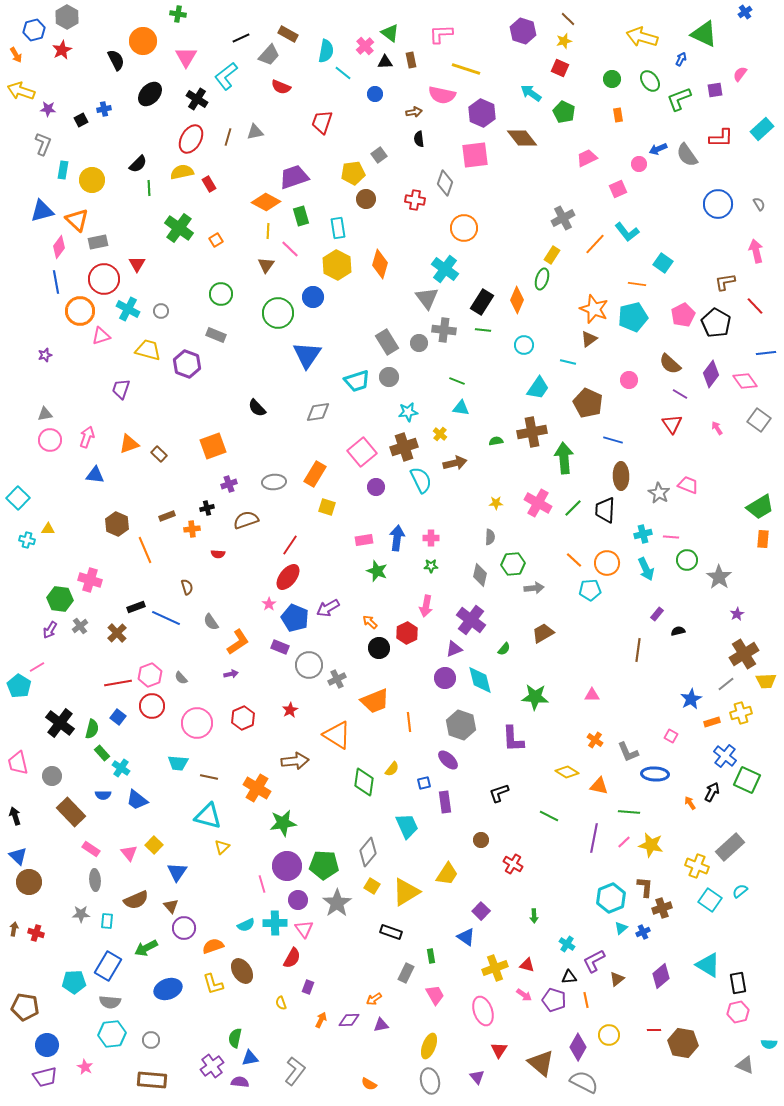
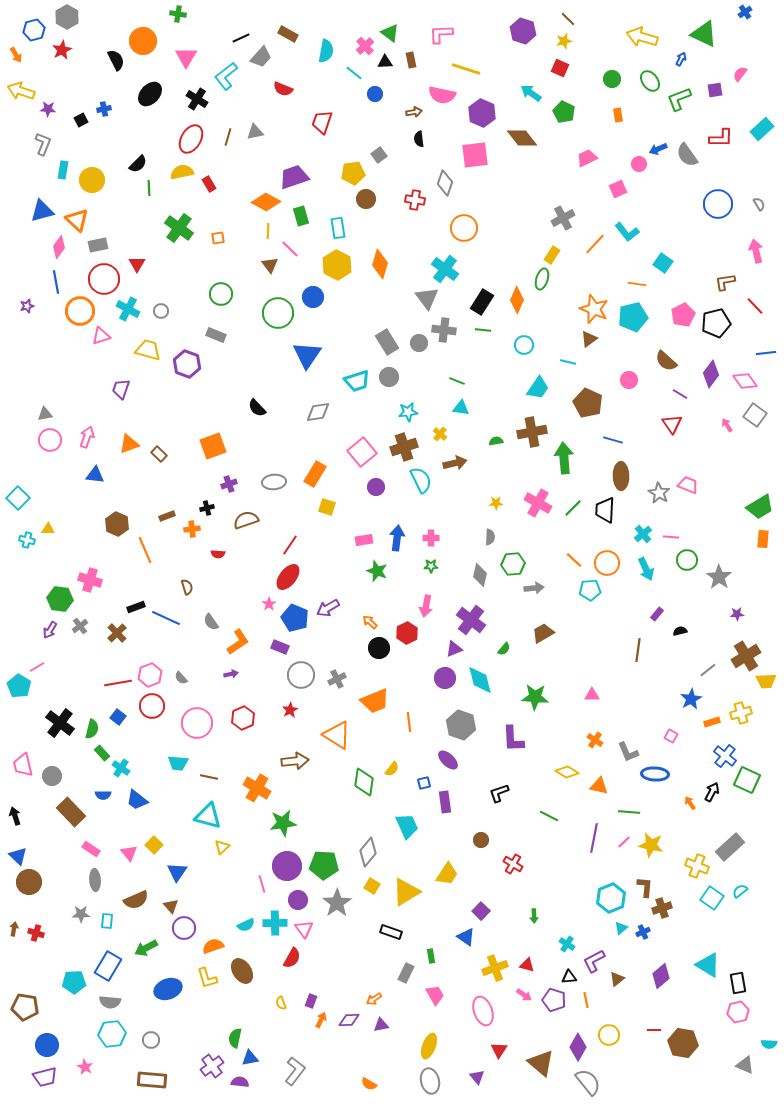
gray trapezoid at (269, 55): moved 8 px left, 2 px down
cyan line at (343, 73): moved 11 px right
red semicircle at (281, 87): moved 2 px right, 2 px down
orange square at (216, 240): moved 2 px right, 2 px up; rotated 24 degrees clockwise
gray rectangle at (98, 242): moved 3 px down
brown triangle at (266, 265): moved 4 px right; rotated 12 degrees counterclockwise
black pentagon at (716, 323): rotated 28 degrees clockwise
purple star at (45, 355): moved 18 px left, 49 px up
brown semicircle at (670, 364): moved 4 px left, 3 px up
gray square at (759, 420): moved 4 px left, 5 px up
pink arrow at (717, 428): moved 10 px right, 3 px up
cyan cross at (643, 534): rotated 24 degrees counterclockwise
purple star at (737, 614): rotated 24 degrees clockwise
black semicircle at (678, 631): moved 2 px right
brown cross at (744, 654): moved 2 px right, 2 px down
gray circle at (309, 665): moved 8 px left, 10 px down
gray line at (726, 684): moved 18 px left, 14 px up
pink trapezoid at (18, 763): moved 5 px right, 2 px down
cyan square at (710, 900): moved 2 px right, 2 px up
yellow L-shape at (213, 984): moved 6 px left, 6 px up
purple rectangle at (308, 987): moved 3 px right, 14 px down
gray semicircle at (584, 1082): moved 4 px right; rotated 24 degrees clockwise
